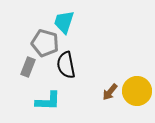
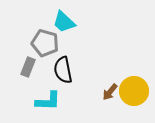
cyan trapezoid: rotated 65 degrees counterclockwise
black semicircle: moved 3 px left, 5 px down
yellow circle: moved 3 px left
